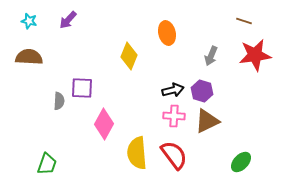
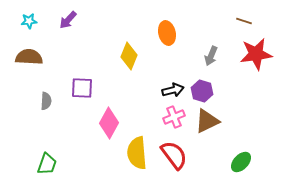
cyan star: rotated 21 degrees counterclockwise
red star: moved 1 px right, 1 px up
gray semicircle: moved 13 px left
pink cross: moved 1 px down; rotated 25 degrees counterclockwise
pink diamond: moved 5 px right, 1 px up
